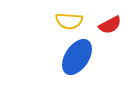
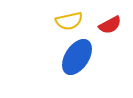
yellow semicircle: rotated 16 degrees counterclockwise
